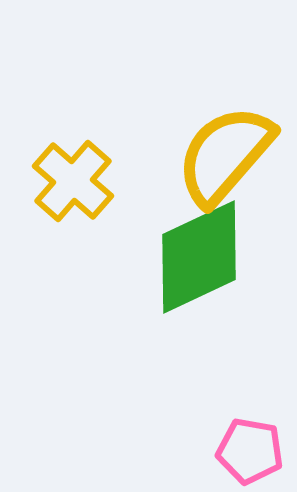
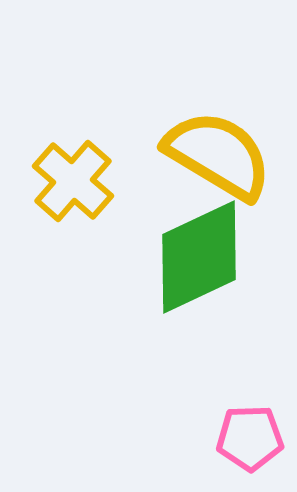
yellow semicircle: moved 7 px left; rotated 80 degrees clockwise
pink pentagon: moved 13 px up; rotated 12 degrees counterclockwise
